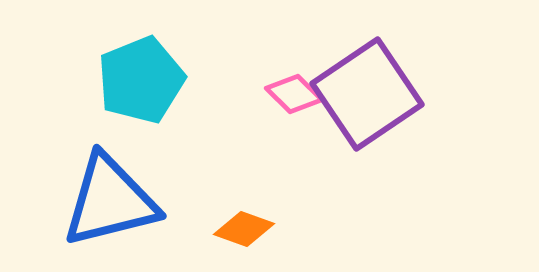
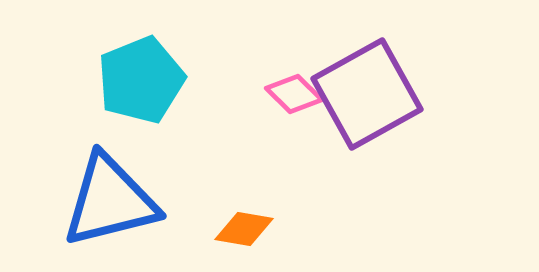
purple square: rotated 5 degrees clockwise
orange diamond: rotated 10 degrees counterclockwise
